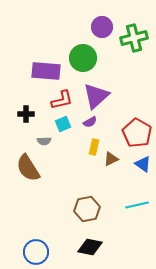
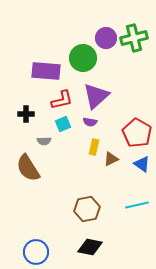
purple circle: moved 4 px right, 11 px down
purple semicircle: rotated 40 degrees clockwise
blue triangle: moved 1 px left
